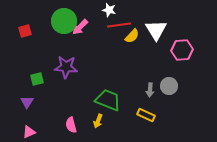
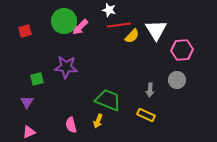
gray circle: moved 8 px right, 6 px up
